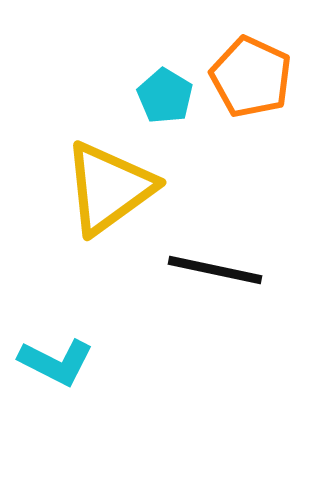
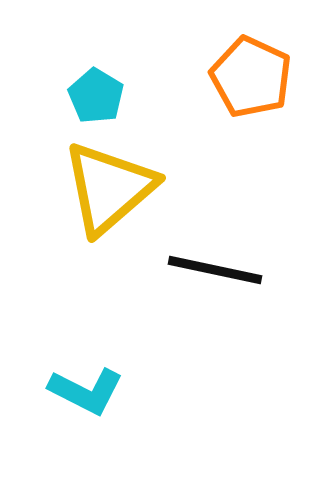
cyan pentagon: moved 69 px left
yellow triangle: rotated 5 degrees counterclockwise
cyan L-shape: moved 30 px right, 29 px down
